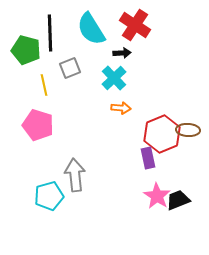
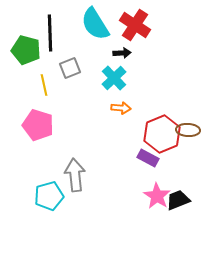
cyan semicircle: moved 4 px right, 5 px up
purple rectangle: rotated 50 degrees counterclockwise
